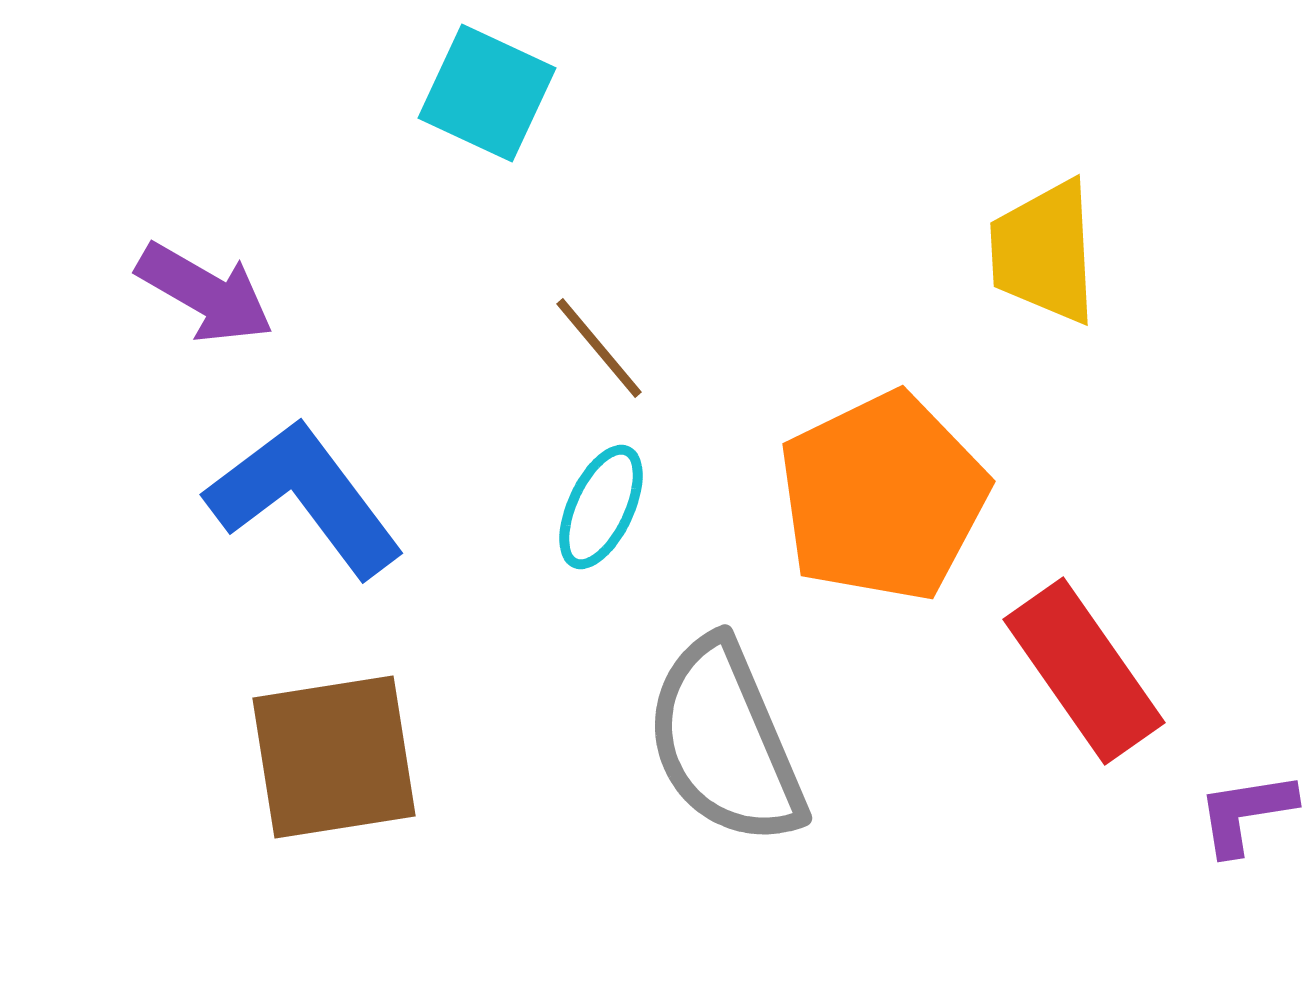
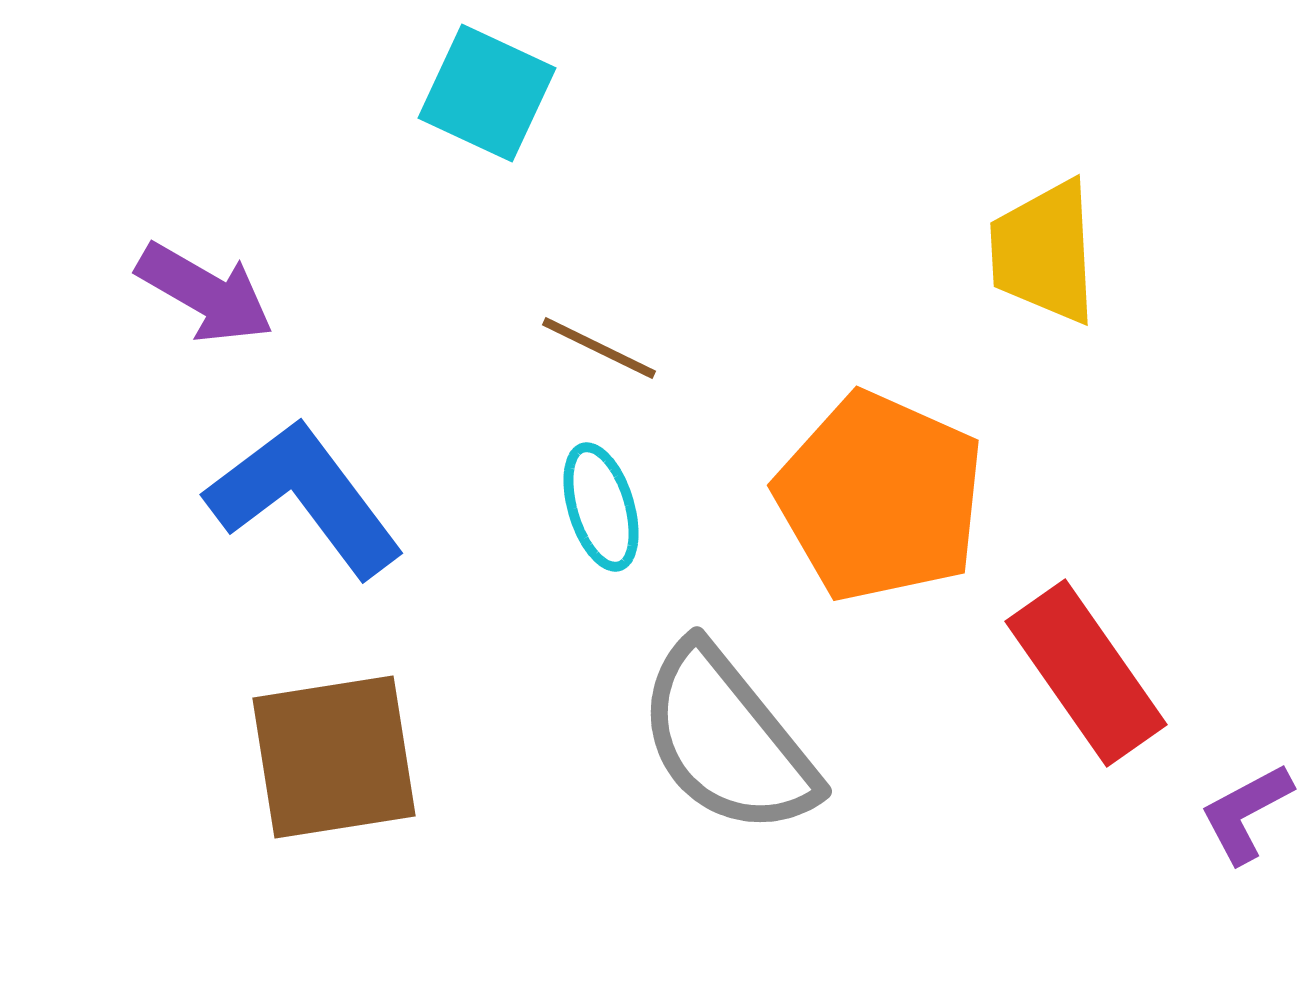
brown line: rotated 24 degrees counterclockwise
orange pentagon: moved 3 px left; rotated 22 degrees counterclockwise
cyan ellipse: rotated 42 degrees counterclockwise
red rectangle: moved 2 px right, 2 px down
gray semicircle: moved 2 px right, 2 px up; rotated 16 degrees counterclockwise
purple L-shape: rotated 19 degrees counterclockwise
